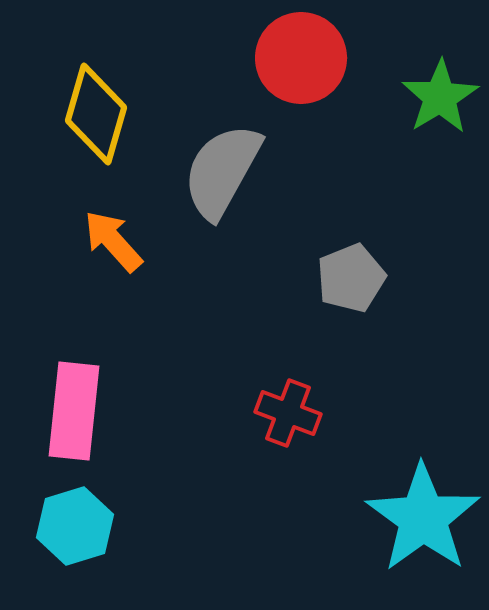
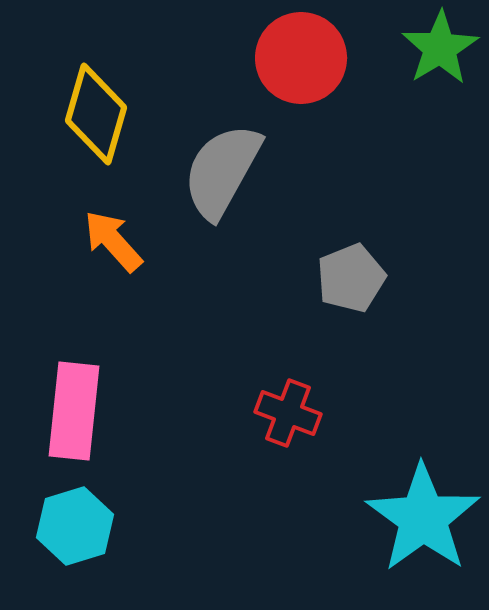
green star: moved 49 px up
